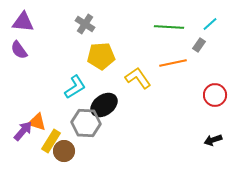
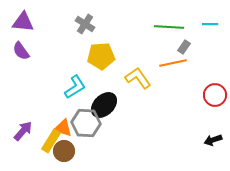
cyan line: rotated 42 degrees clockwise
gray rectangle: moved 15 px left, 2 px down
purple semicircle: moved 2 px right, 1 px down
black ellipse: rotated 8 degrees counterclockwise
orange triangle: moved 26 px right, 6 px down
